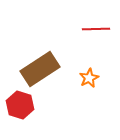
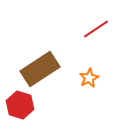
red line: rotated 32 degrees counterclockwise
